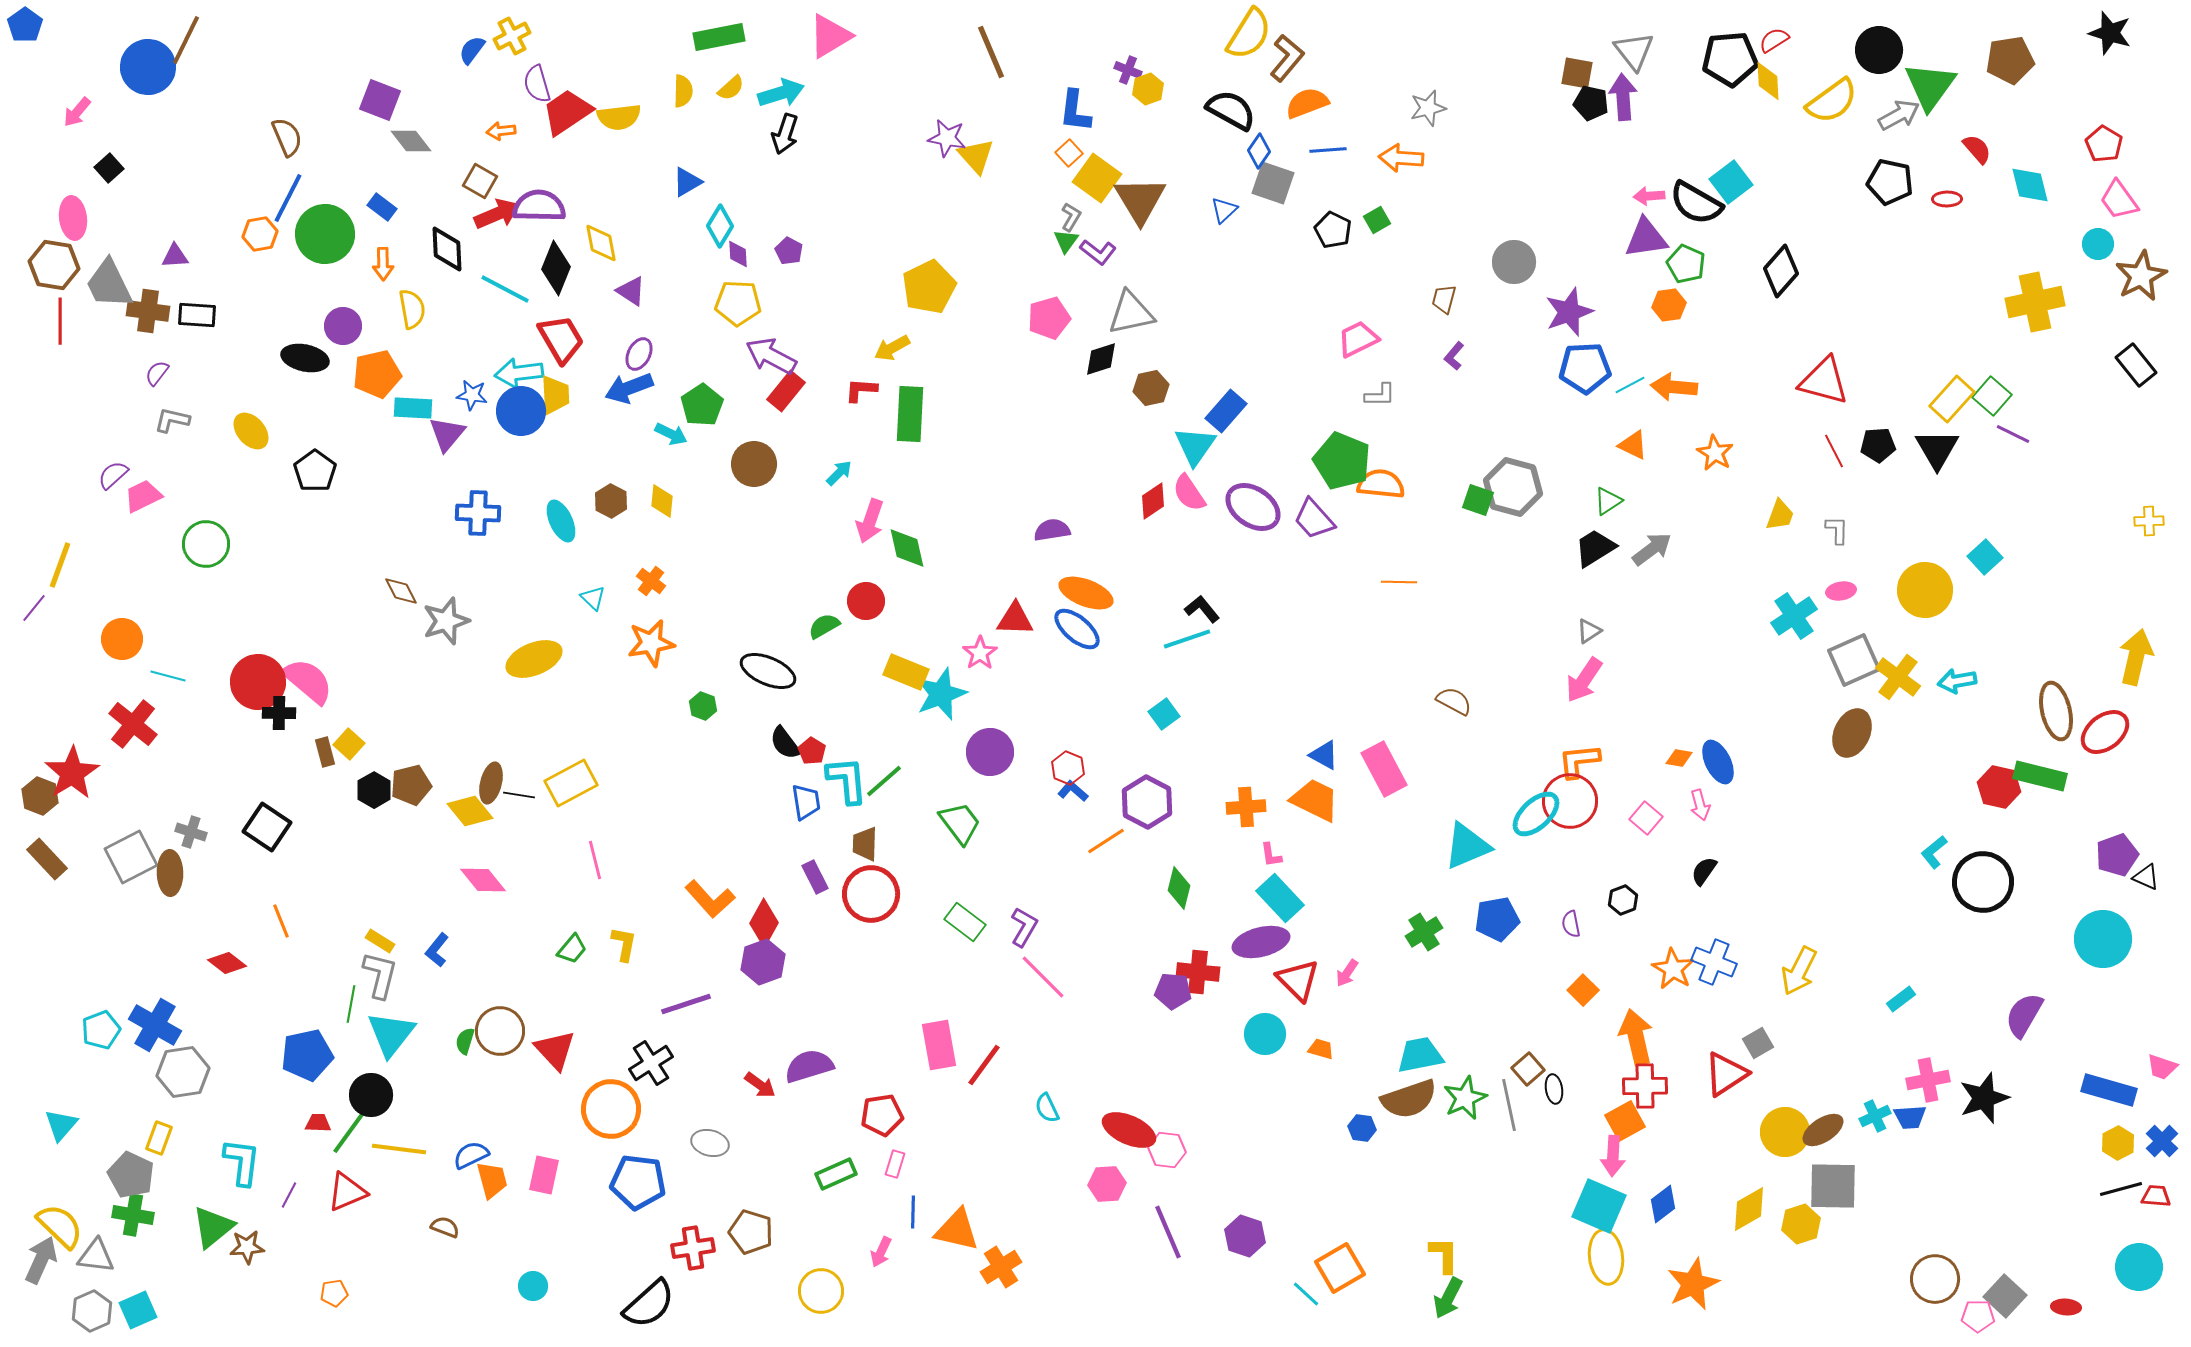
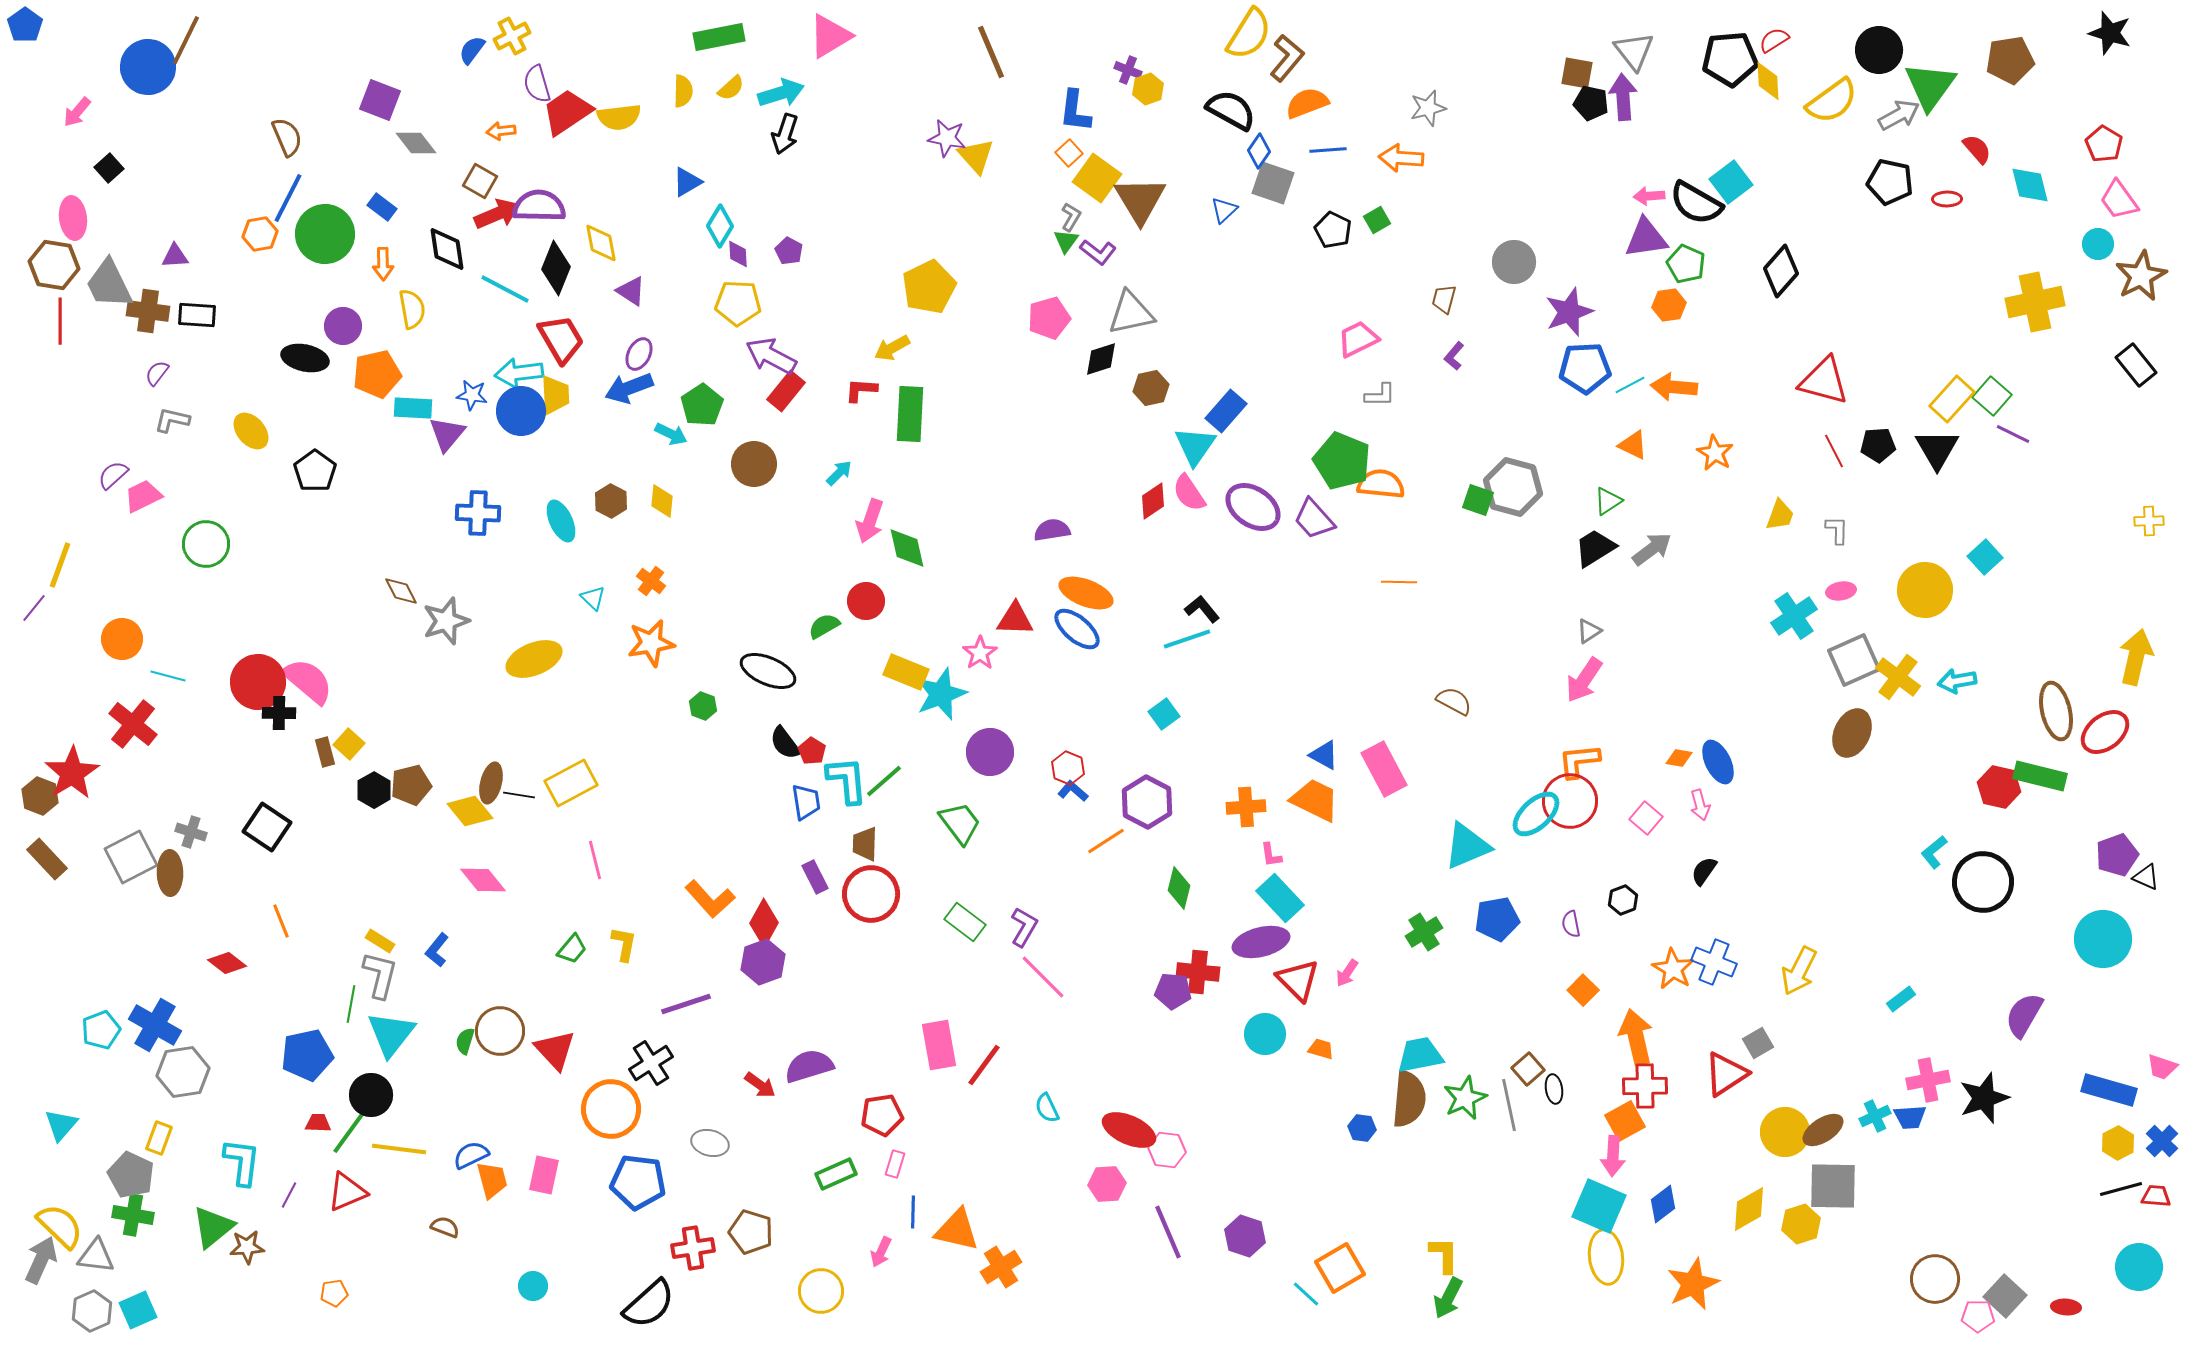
gray diamond at (411, 141): moved 5 px right, 2 px down
black diamond at (447, 249): rotated 6 degrees counterclockwise
brown semicircle at (1409, 1099): rotated 66 degrees counterclockwise
